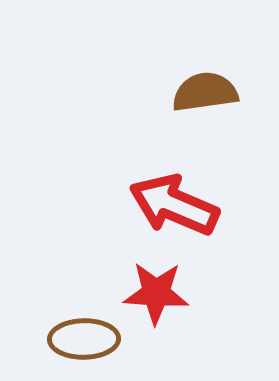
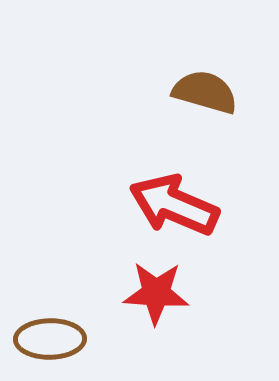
brown semicircle: rotated 24 degrees clockwise
brown ellipse: moved 34 px left
